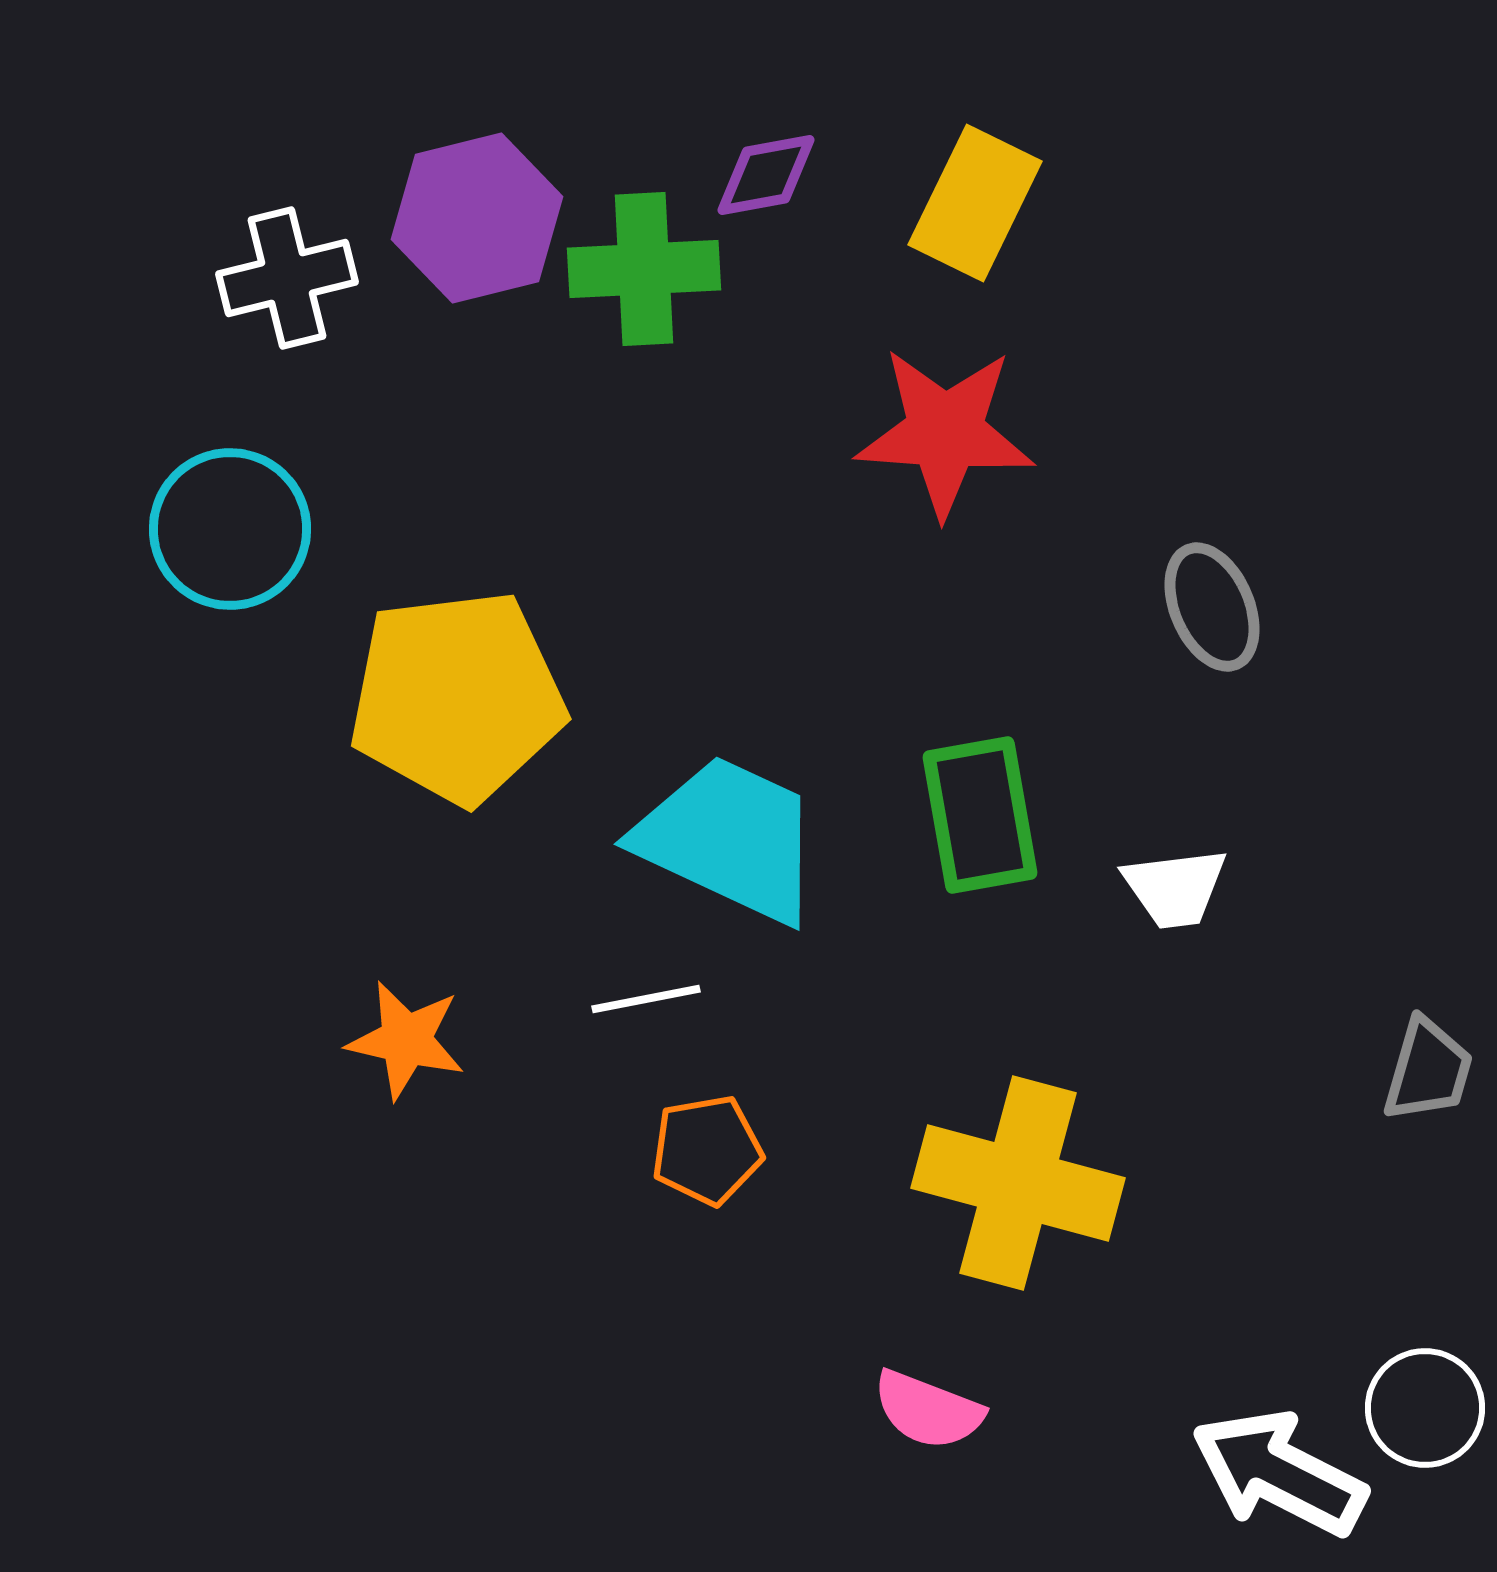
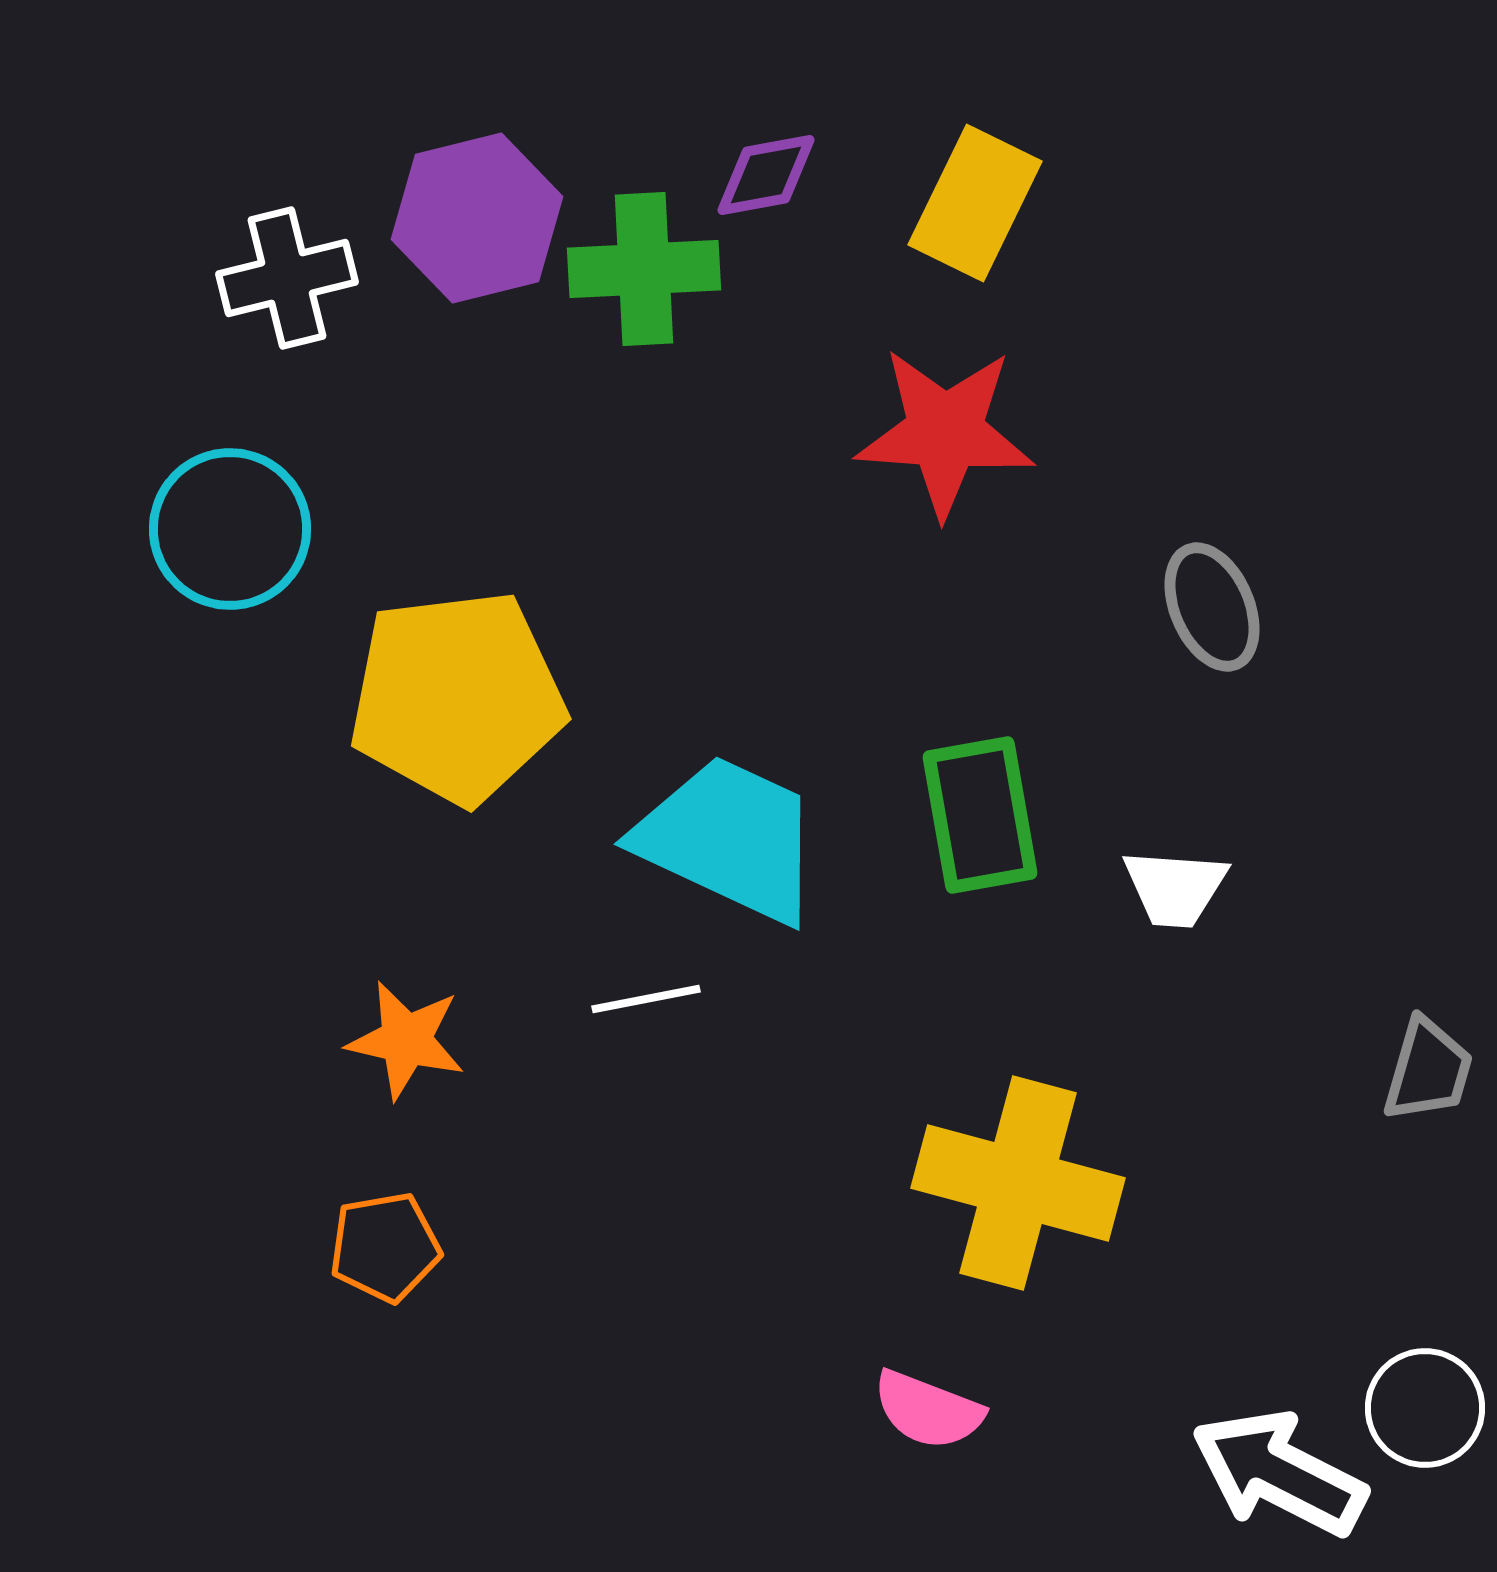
white trapezoid: rotated 11 degrees clockwise
orange pentagon: moved 322 px left, 97 px down
